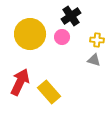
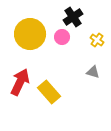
black cross: moved 2 px right, 1 px down
yellow cross: rotated 32 degrees clockwise
gray triangle: moved 1 px left, 12 px down
